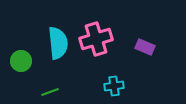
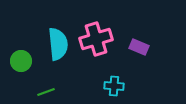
cyan semicircle: moved 1 px down
purple rectangle: moved 6 px left
cyan cross: rotated 12 degrees clockwise
green line: moved 4 px left
